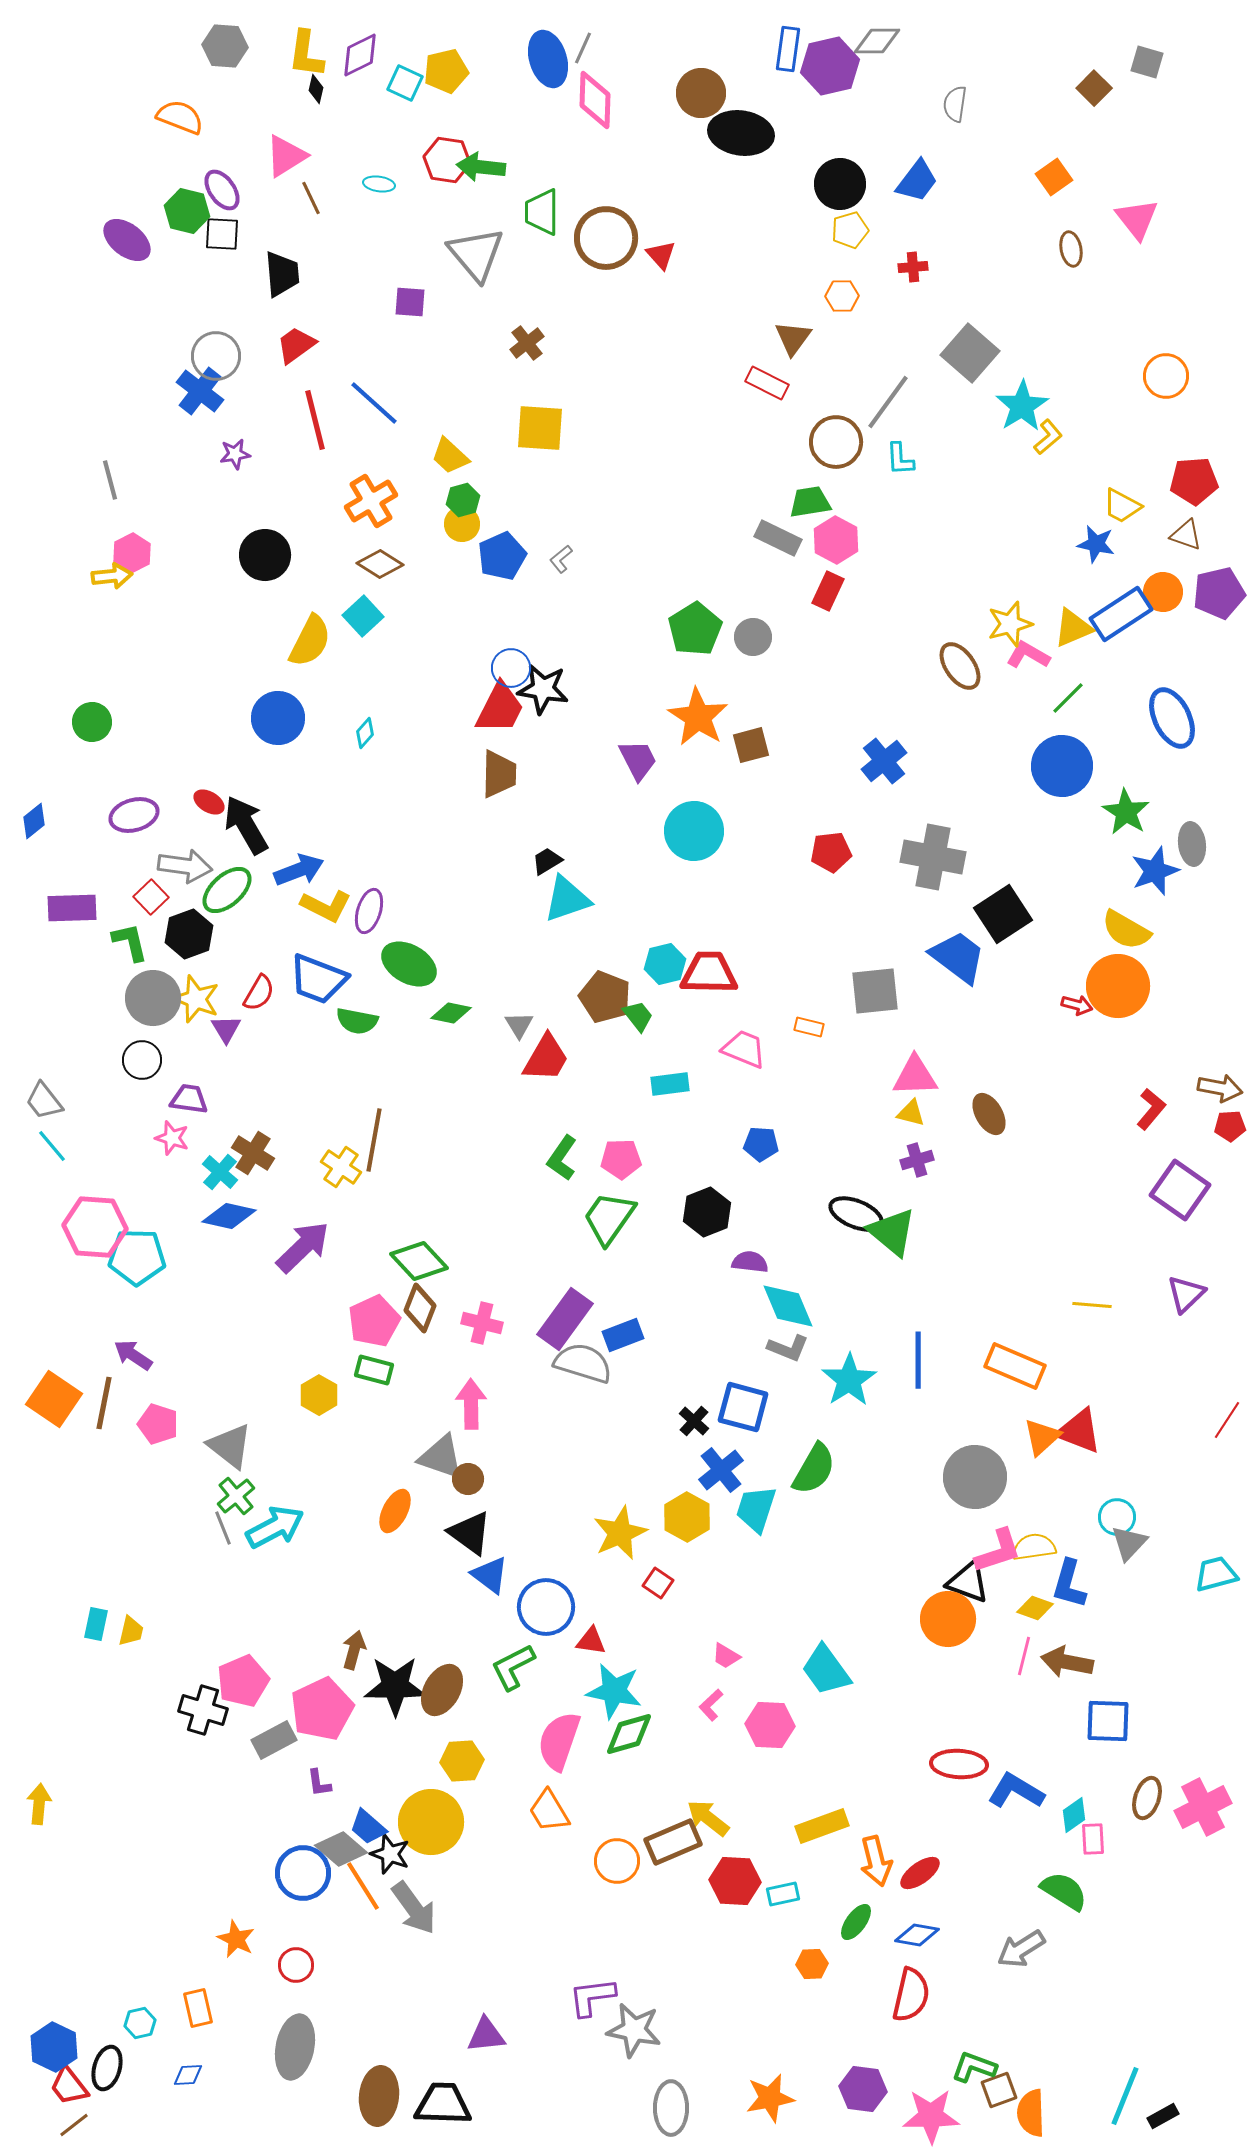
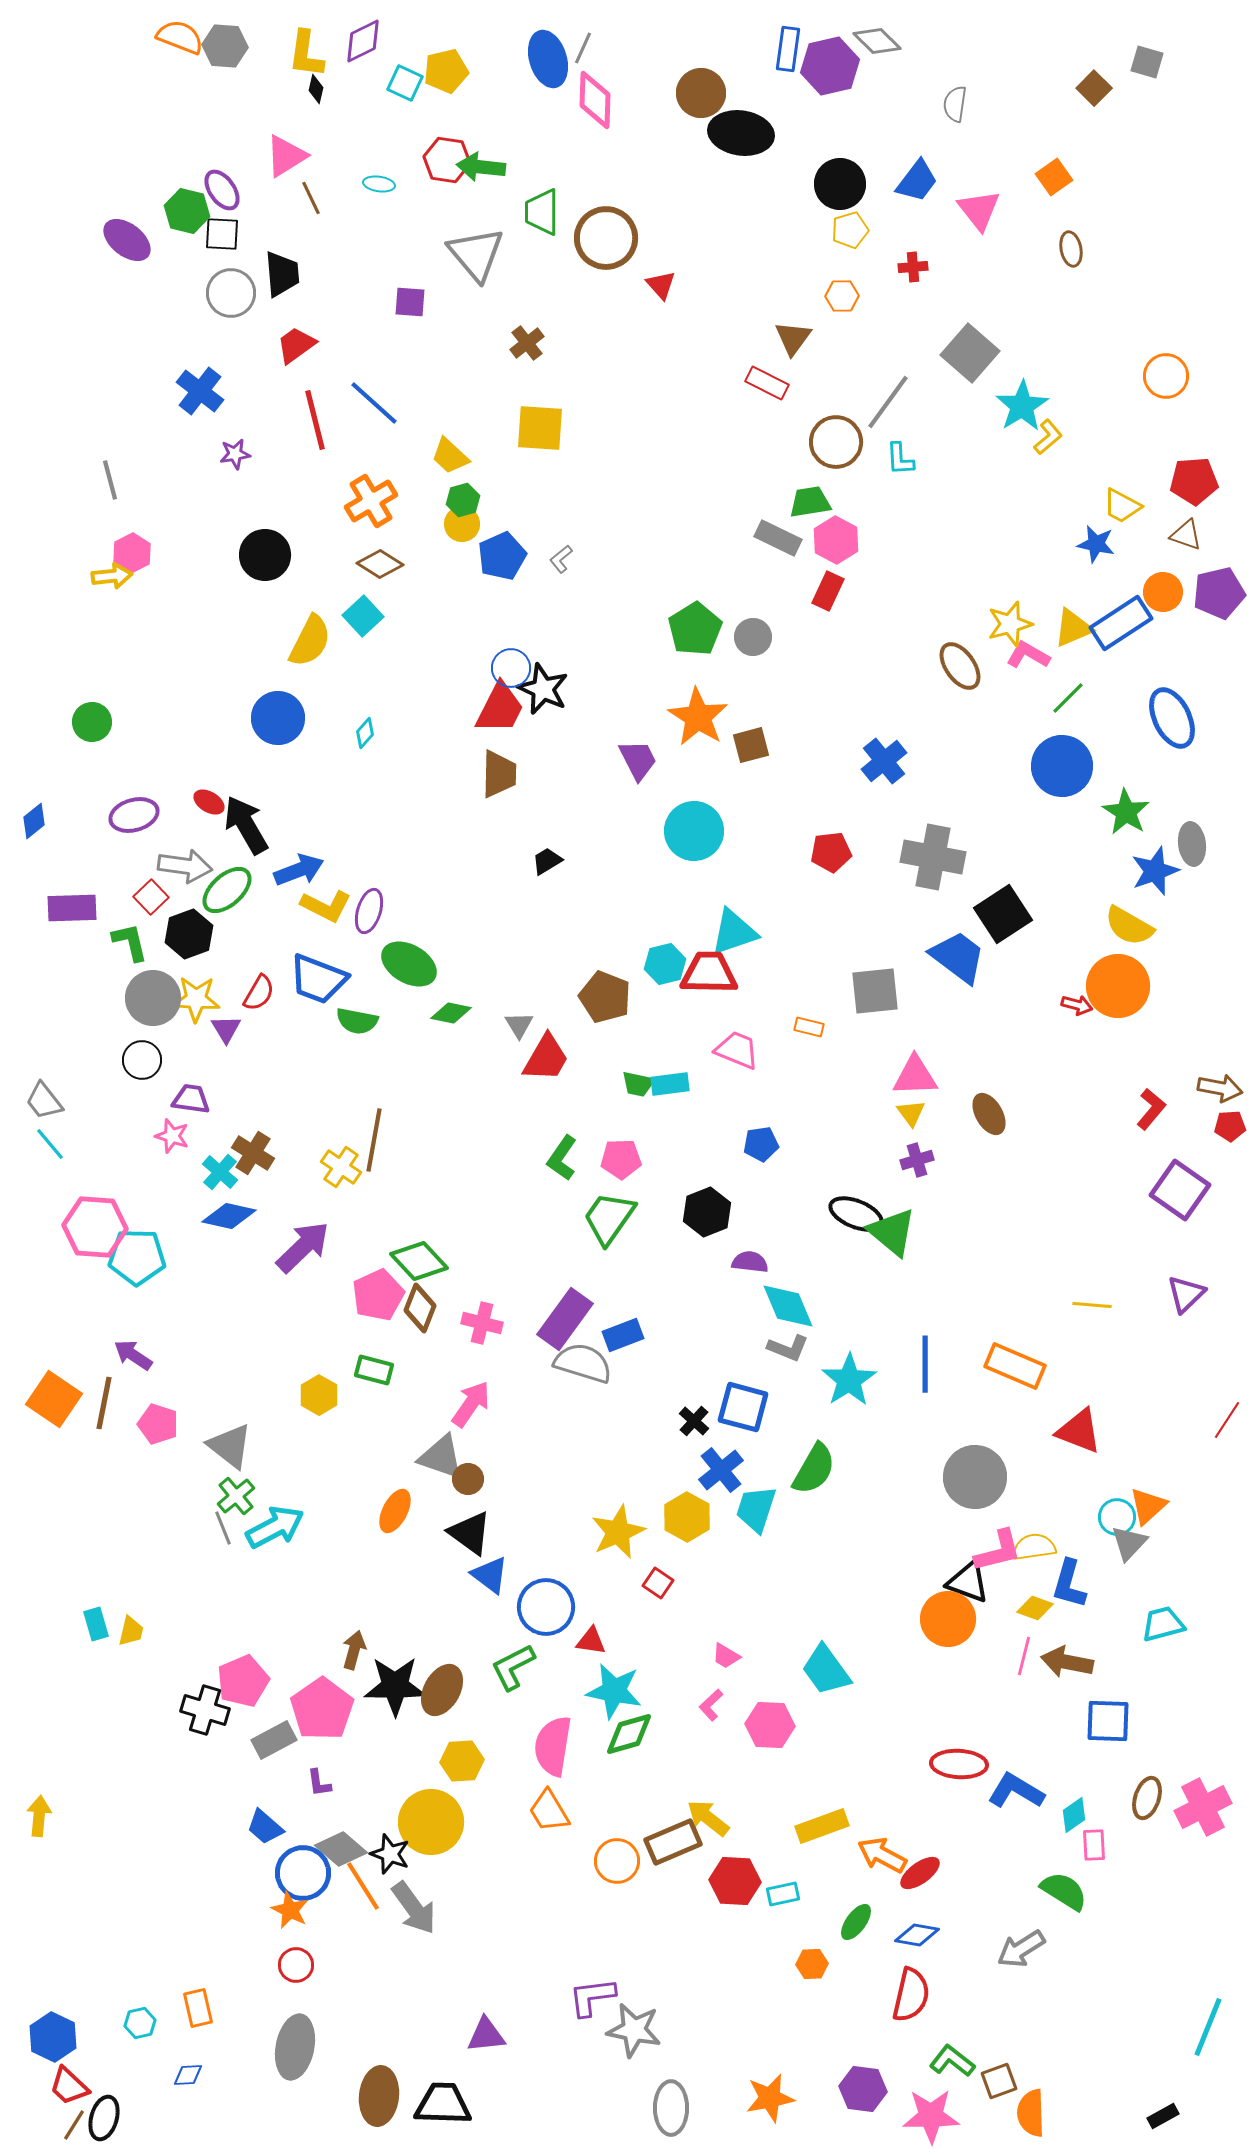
gray diamond at (877, 41): rotated 45 degrees clockwise
purple diamond at (360, 55): moved 3 px right, 14 px up
orange semicircle at (180, 117): moved 80 px up
pink triangle at (1137, 219): moved 158 px left, 9 px up
red triangle at (661, 255): moved 30 px down
gray circle at (216, 356): moved 15 px right, 63 px up
blue rectangle at (1121, 614): moved 9 px down
black star at (543, 689): rotated 15 degrees clockwise
cyan triangle at (567, 899): moved 167 px right, 33 px down
yellow semicircle at (1126, 930): moved 3 px right, 4 px up
yellow star at (196, 999): rotated 18 degrees counterclockwise
green trapezoid at (638, 1016): moved 68 px down; rotated 140 degrees clockwise
pink trapezoid at (744, 1049): moved 7 px left, 1 px down
purple trapezoid at (189, 1099): moved 2 px right
yellow triangle at (911, 1113): rotated 40 degrees clockwise
pink star at (172, 1138): moved 2 px up
blue pentagon at (761, 1144): rotated 12 degrees counterclockwise
cyan line at (52, 1146): moved 2 px left, 2 px up
pink pentagon at (374, 1321): moved 4 px right, 26 px up
blue line at (918, 1360): moved 7 px right, 4 px down
pink arrow at (471, 1404): rotated 36 degrees clockwise
orange triangle at (1042, 1437): moved 106 px right, 69 px down
yellow star at (620, 1533): moved 2 px left, 1 px up
pink L-shape at (998, 1551): rotated 4 degrees clockwise
cyan trapezoid at (1216, 1574): moved 53 px left, 50 px down
cyan rectangle at (96, 1624): rotated 28 degrees counterclockwise
pink pentagon at (322, 1709): rotated 10 degrees counterclockwise
black cross at (203, 1710): moved 2 px right
pink semicircle at (559, 1741): moved 6 px left, 5 px down; rotated 10 degrees counterclockwise
yellow arrow at (39, 1804): moved 12 px down
blue trapezoid at (368, 1827): moved 103 px left
pink rectangle at (1093, 1839): moved 1 px right, 6 px down
orange arrow at (876, 1861): moved 6 px right, 6 px up; rotated 132 degrees clockwise
orange star at (236, 1939): moved 54 px right, 29 px up
blue hexagon at (54, 2047): moved 1 px left, 10 px up
green L-shape at (974, 2067): moved 22 px left, 6 px up; rotated 18 degrees clockwise
black ellipse at (107, 2068): moved 3 px left, 50 px down
red trapezoid at (69, 2086): rotated 9 degrees counterclockwise
brown square at (999, 2090): moved 9 px up
cyan line at (1125, 2096): moved 83 px right, 69 px up
brown line at (74, 2125): rotated 20 degrees counterclockwise
